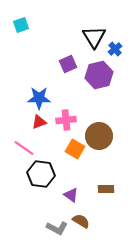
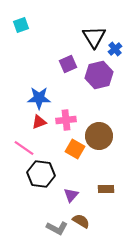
purple triangle: rotated 35 degrees clockwise
